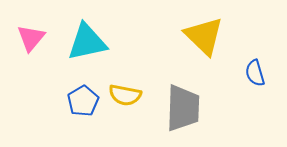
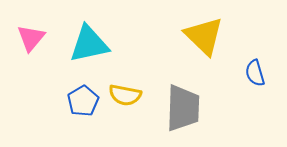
cyan triangle: moved 2 px right, 2 px down
